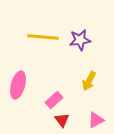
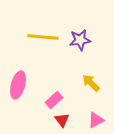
yellow arrow: moved 2 px right, 2 px down; rotated 108 degrees clockwise
